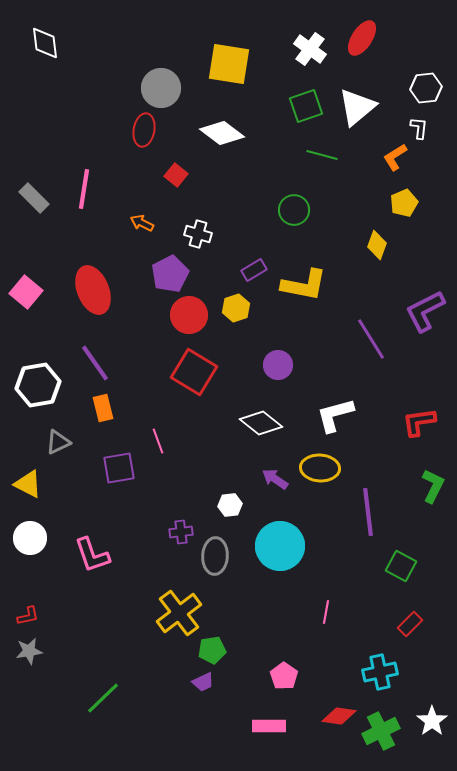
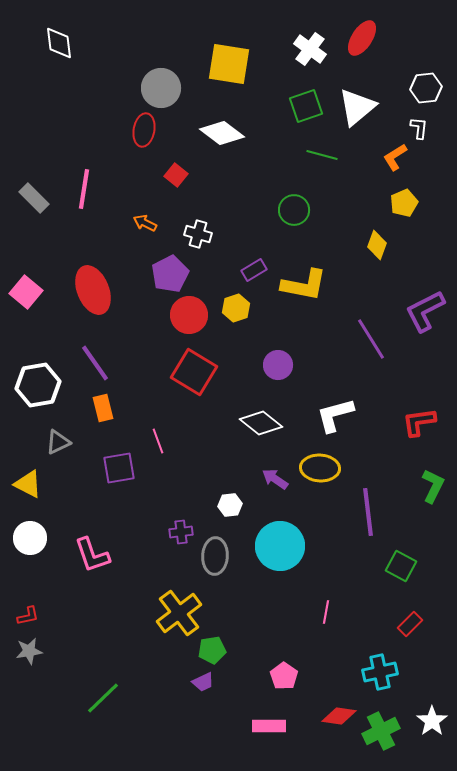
white diamond at (45, 43): moved 14 px right
orange arrow at (142, 223): moved 3 px right
